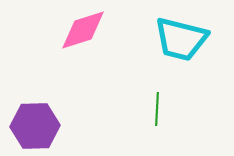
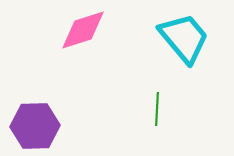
cyan trapezoid: moved 3 px right, 1 px up; rotated 144 degrees counterclockwise
